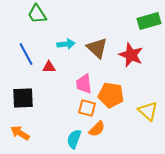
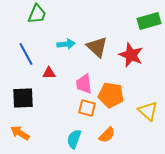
green trapezoid: rotated 125 degrees counterclockwise
brown triangle: moved 1 px up
red triangle: moved 6 px down
orange semicircle: moved 10 px right, 6 px down
